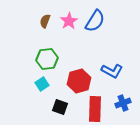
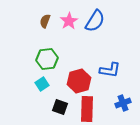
blue L-shape: moved 2 px left, 1 px up; rotated 20 degrees counterclockwise
red rectangle: moved 8 px left
